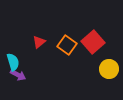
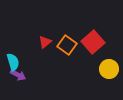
red triangle: moved 6 px right
